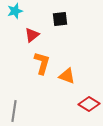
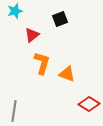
black square: rotated 14 degrees counterclockwise
orange triangle: moved 2 px up
